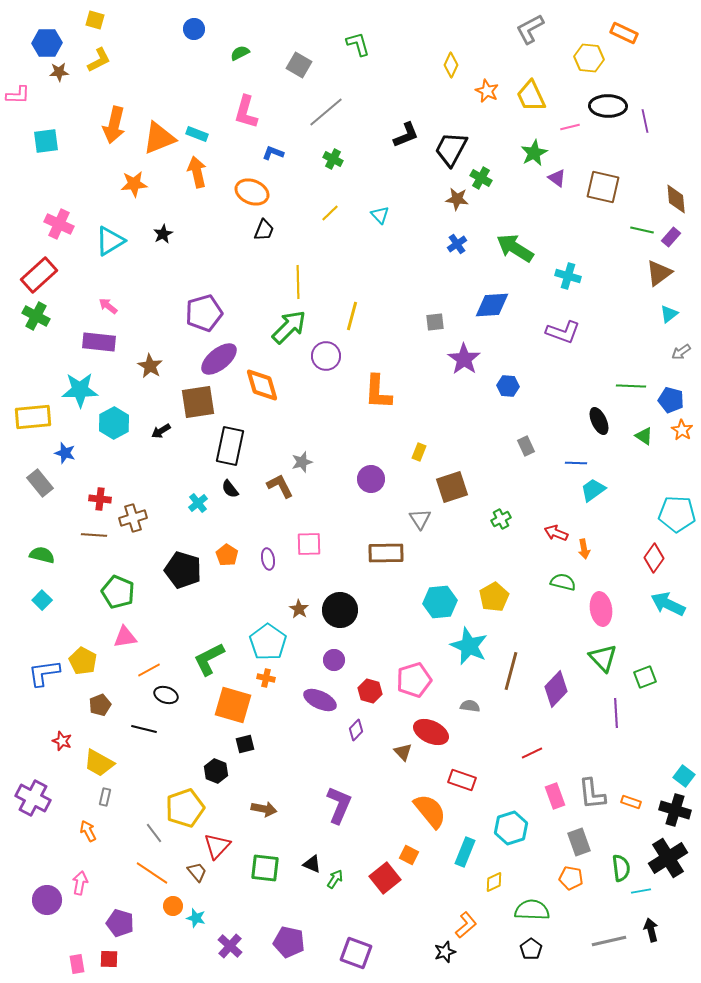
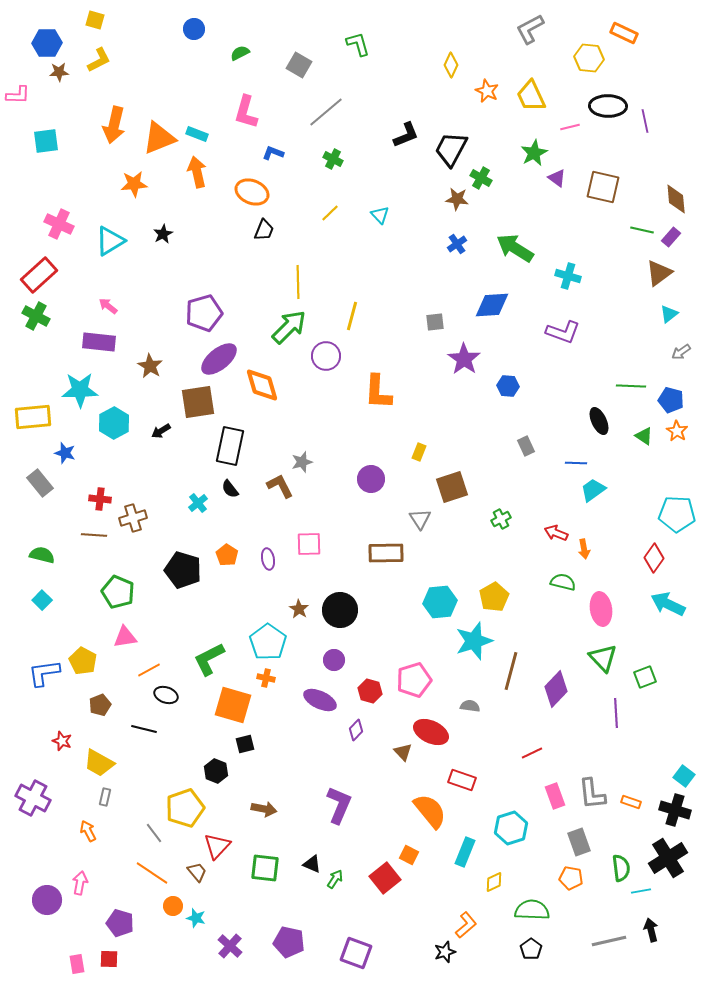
orange star at (682, 430): moved 5 px left, 1 px down
cyan star at (469, 646): moved 5 px right, 5 px up; rotated 30 degrees clockwise
